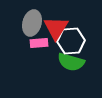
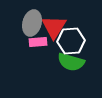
red triangle: moved 2 px left, 1 px up
pink rectangle: moved 1 px left, 1 px up
